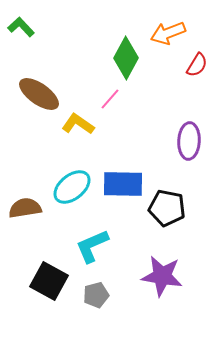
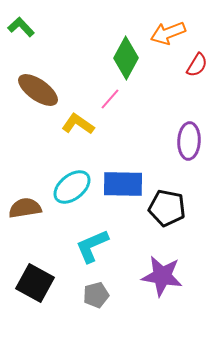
brown ellipse: moved 1 px left, 4 px up
black square: moved 14 px left, 2 px down
